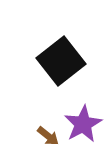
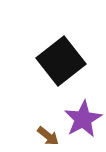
purple star: moved 5 px up
